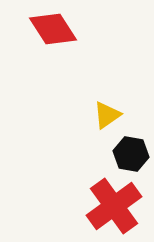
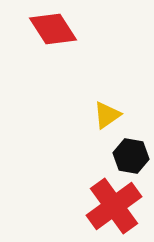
black hexagon: moved 2 px down
